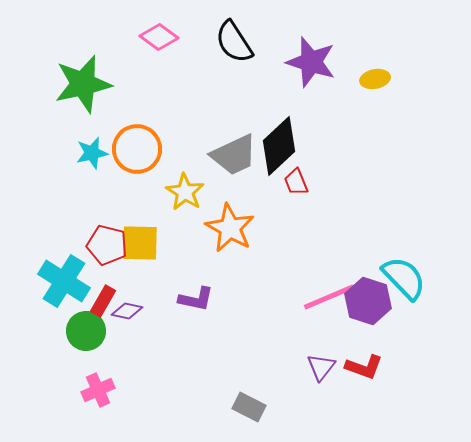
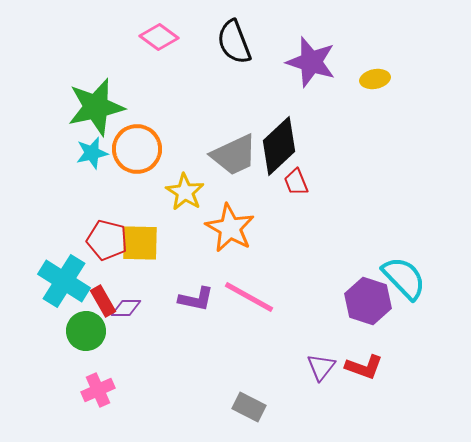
black semicircle: rotated 12 degrees clockwise
green star: moved 13 px right, 23 px down
red pentagon: moved 5 px up
pink line: moved 80 px left; rotated 52 degrees clockwise
red rectangle: rotated 60 degrees counterclockwise
purple diamond: moved 1 px left, 3 px up; rotated 12 degrees counterclockwise
